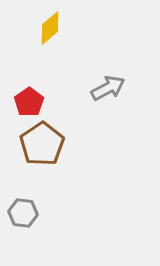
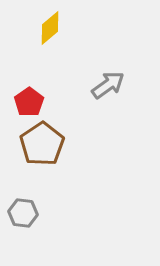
gray arrow: moved 3 px up; rotated 8 degrees counterclockwise
